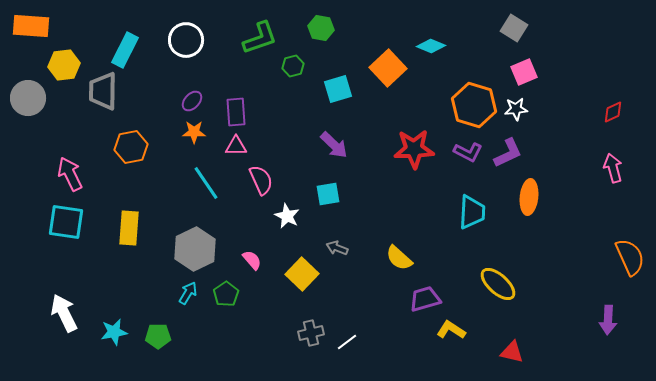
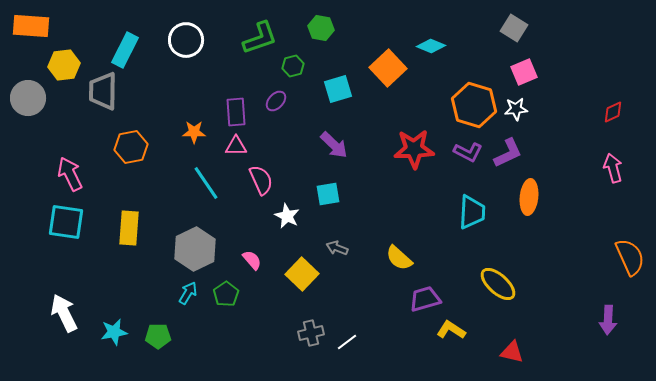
purple ellipse at (192, 101): moved 84 px right
